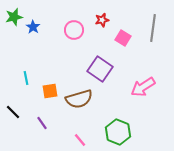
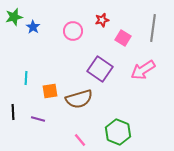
pink circle: moved 1 px left, 1 px down
cyan line: rotated 16 degrees clockwise
pink arrow: moved 17 px up
black line: rotated 42 degrees clockwise
purple line: moved 4 px left, 4 px up; rotated 40 degrees counterclockwise
